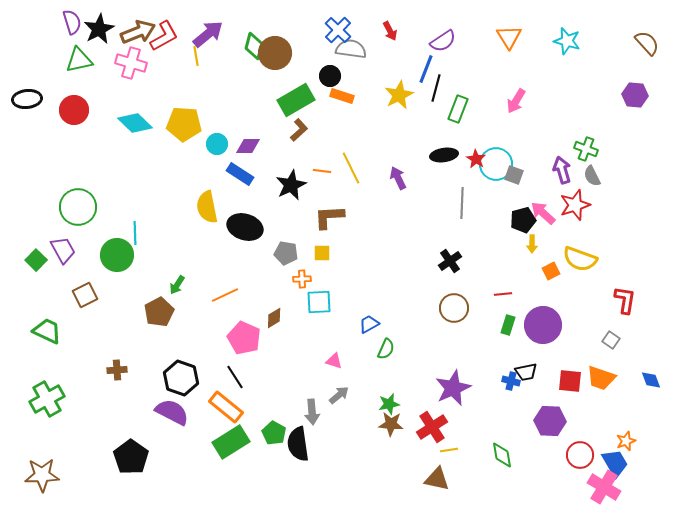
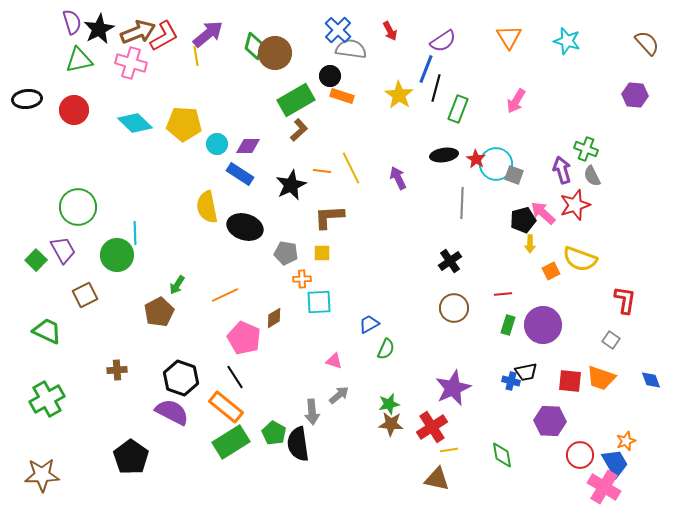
yellow star at (399, 95): rotated 12 degrees counterclockwise
yellow arrow at (532, 244): moved 2 px left
